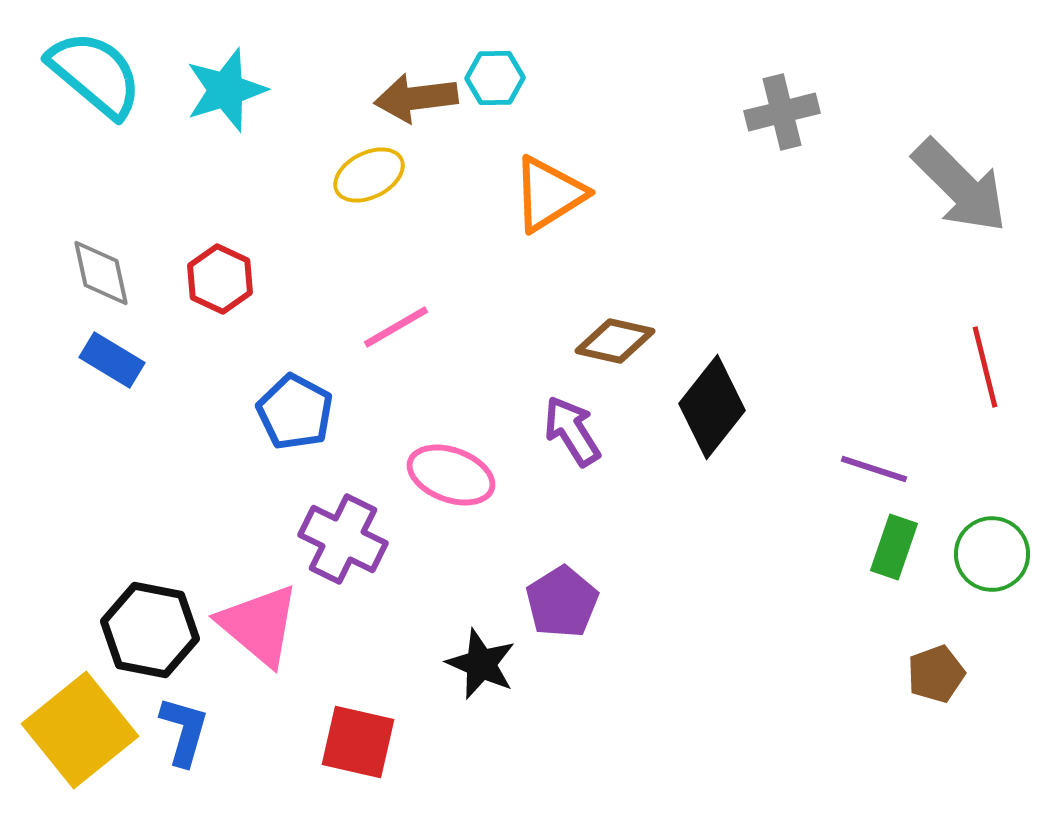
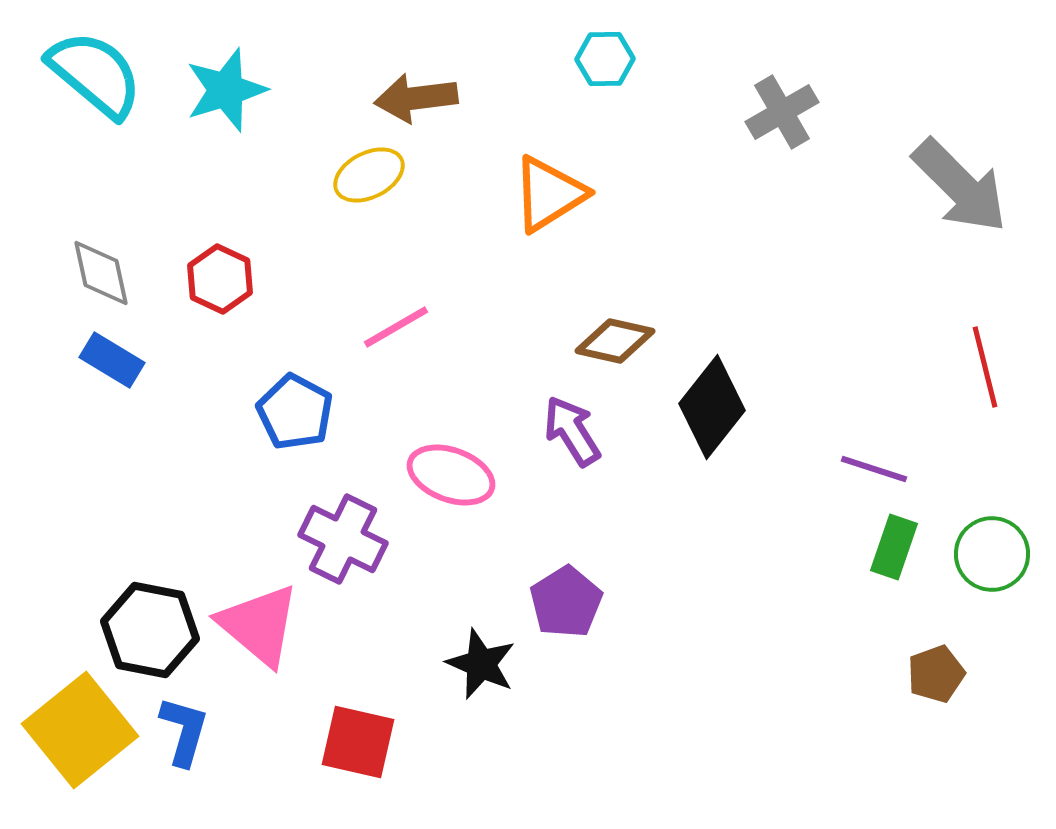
cyan hexagon: moved 110 px right, 19 px up
gray cross: rotated 16 degrees counterclockwise
purple pentagon: moved 4 px right
